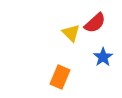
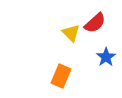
blue star: moved 3 px right
orange rectangle: moved 1 px right, 1 px up
